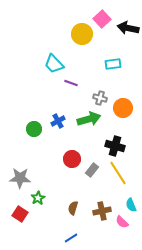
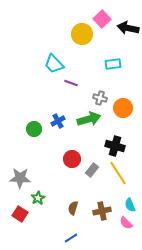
cyan semicircle: moved 1 px left
pink semicircle: moved 4 px right, 1 px down
